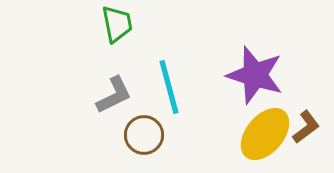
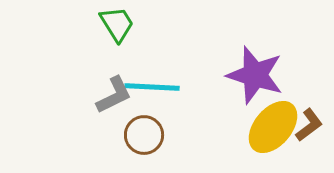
green trapezoid: rotated 21 degrees counterclockwise
cyan line: moved 17 px left; rotated 72 degrees counterclockwise
brown L-shape: moved 3 px right, 2 px up
yellow ellipse: moved 8 px right, 7 px up
